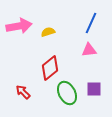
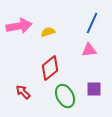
blue line: moved 1 px right
green ellipse: moved 2 px left, 3 px down
